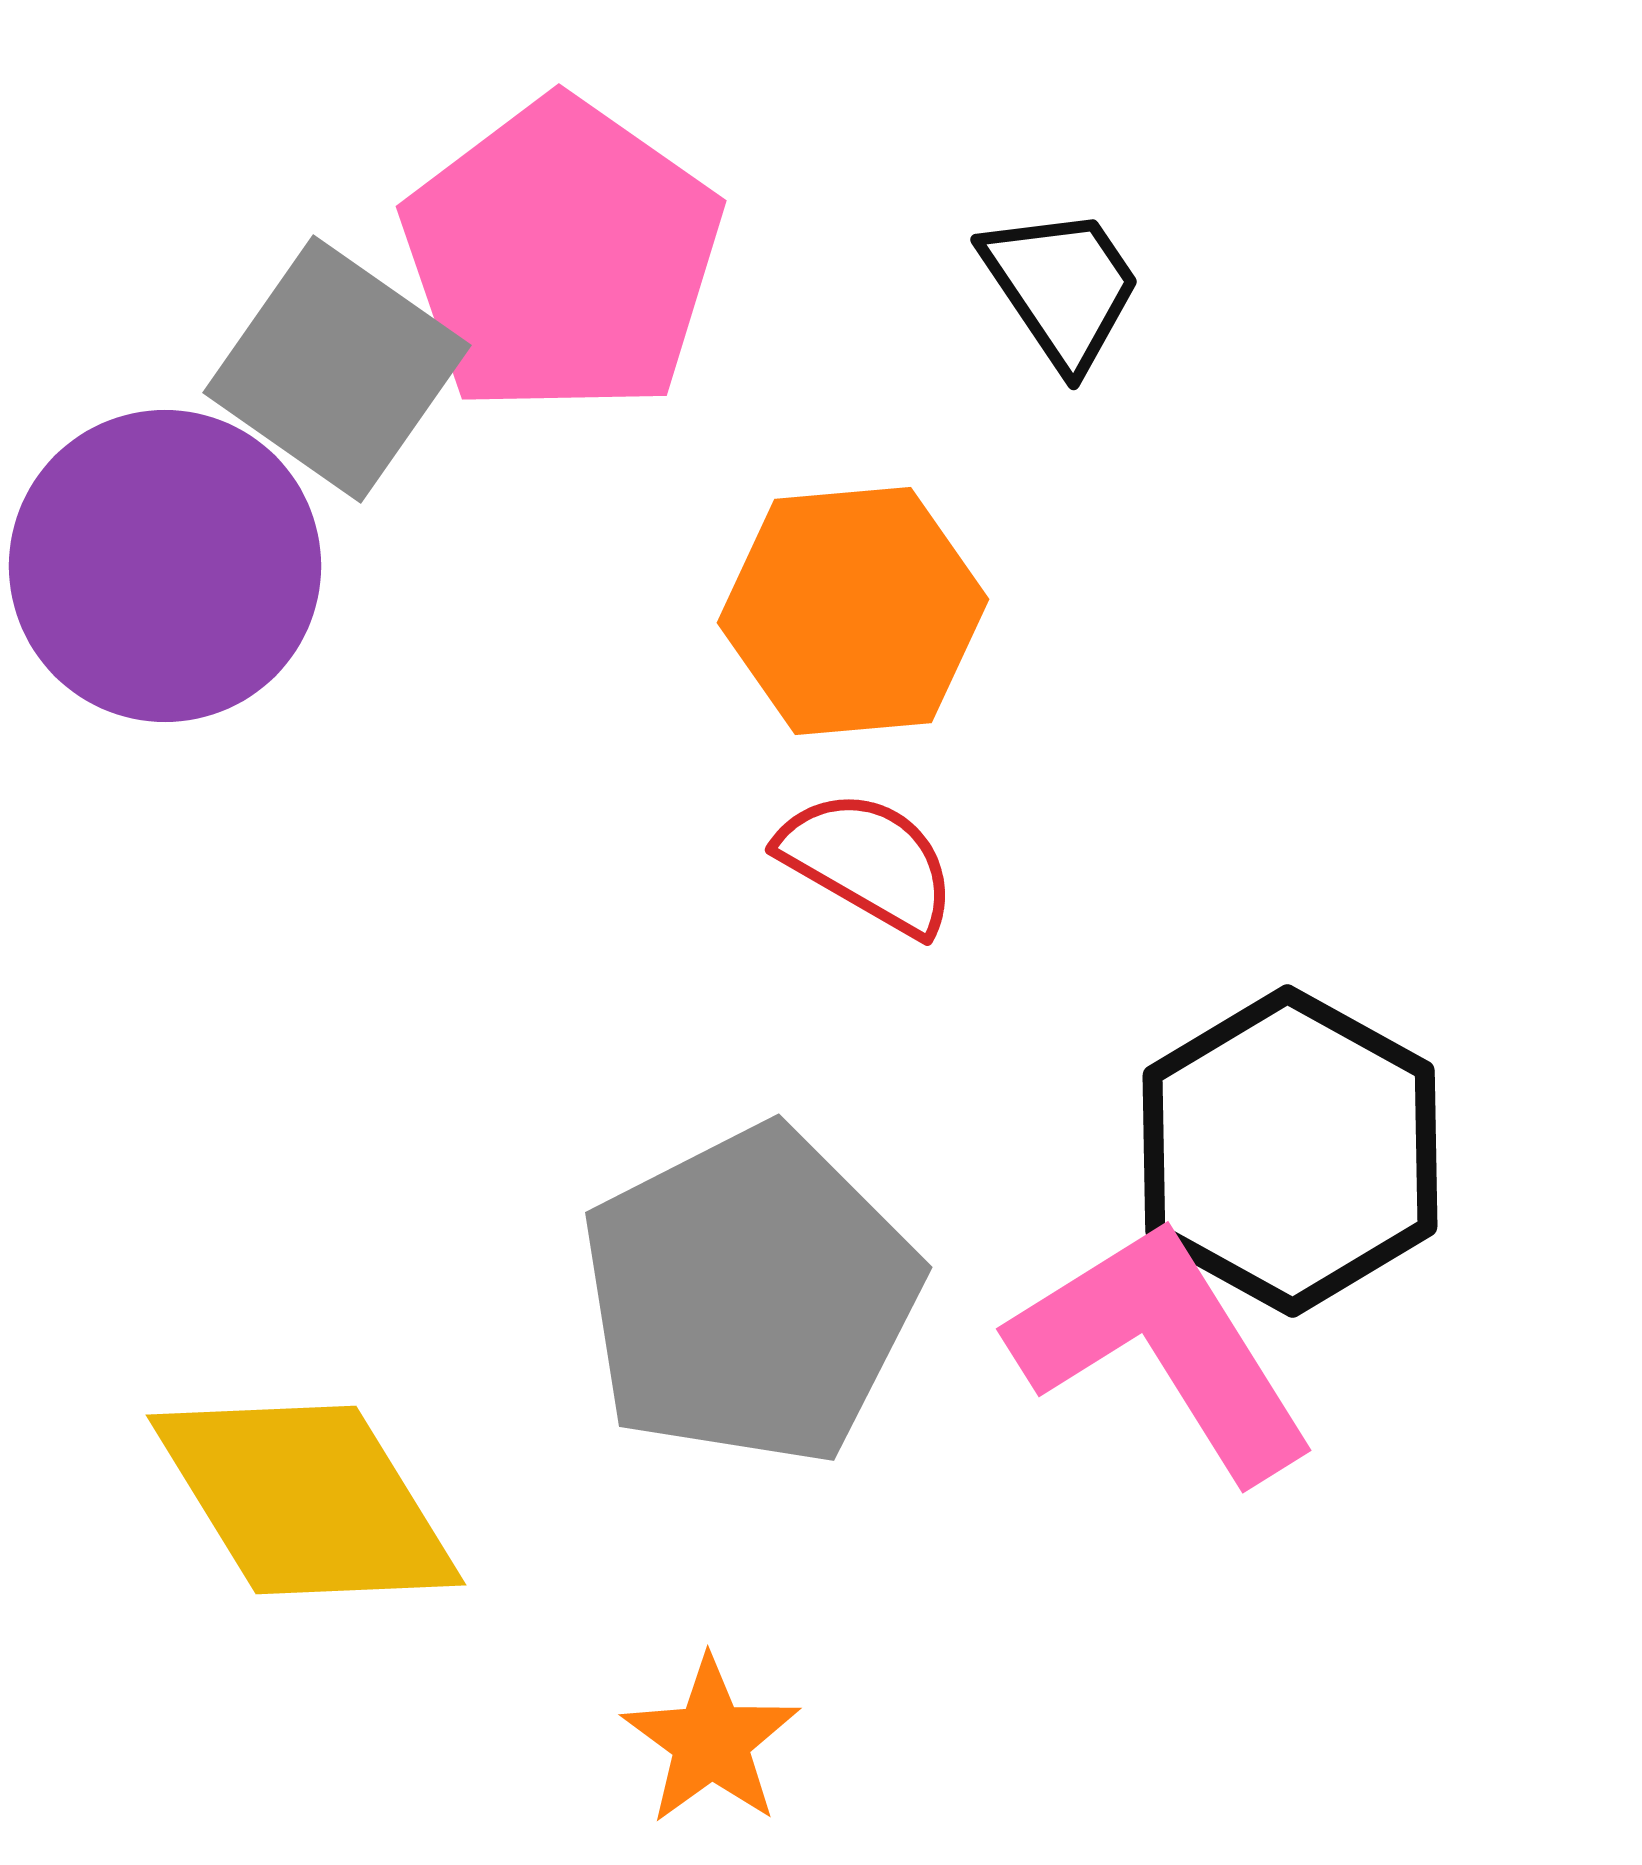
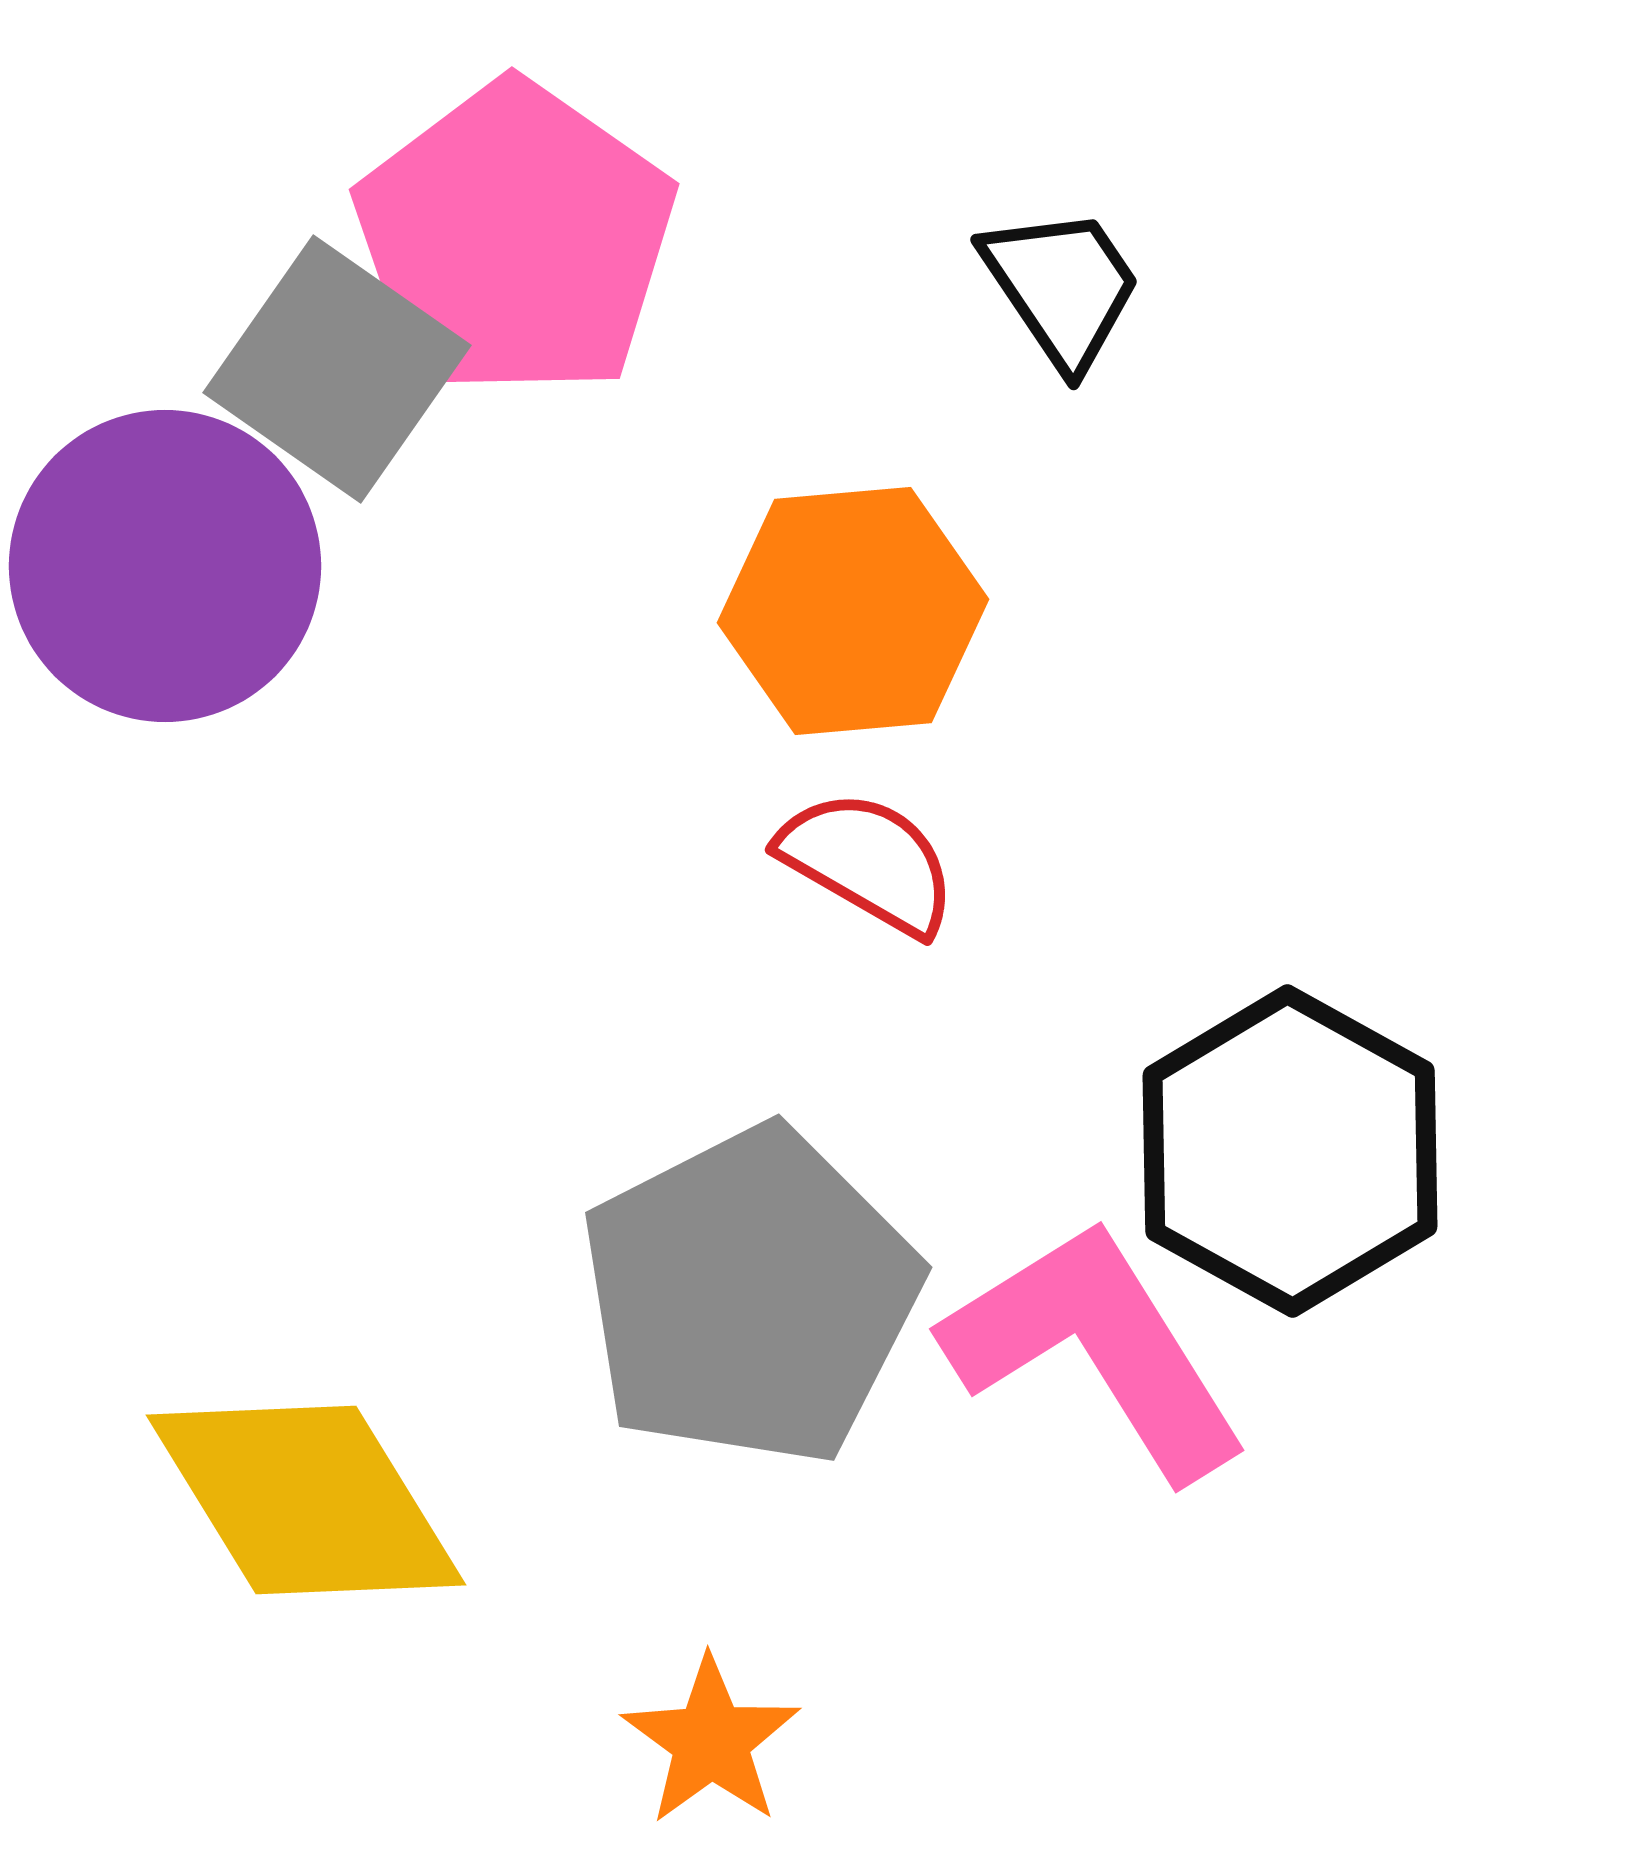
pink pentagon: moved 47 px left, 17 px up
pink L-shape: moved 67 px left
